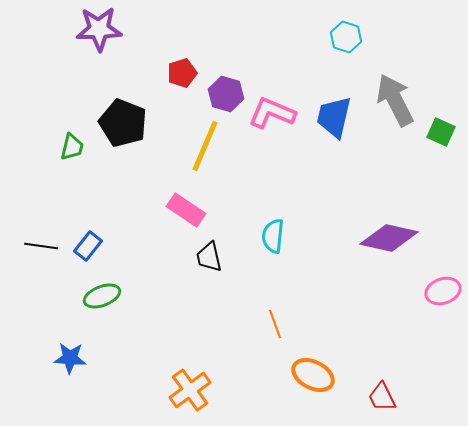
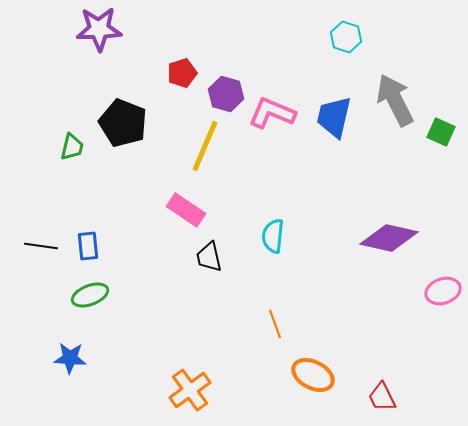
blue rectangle: rotated 44 degrees counterclockwise
green ellipse: moved 12 px left, 1 px up
